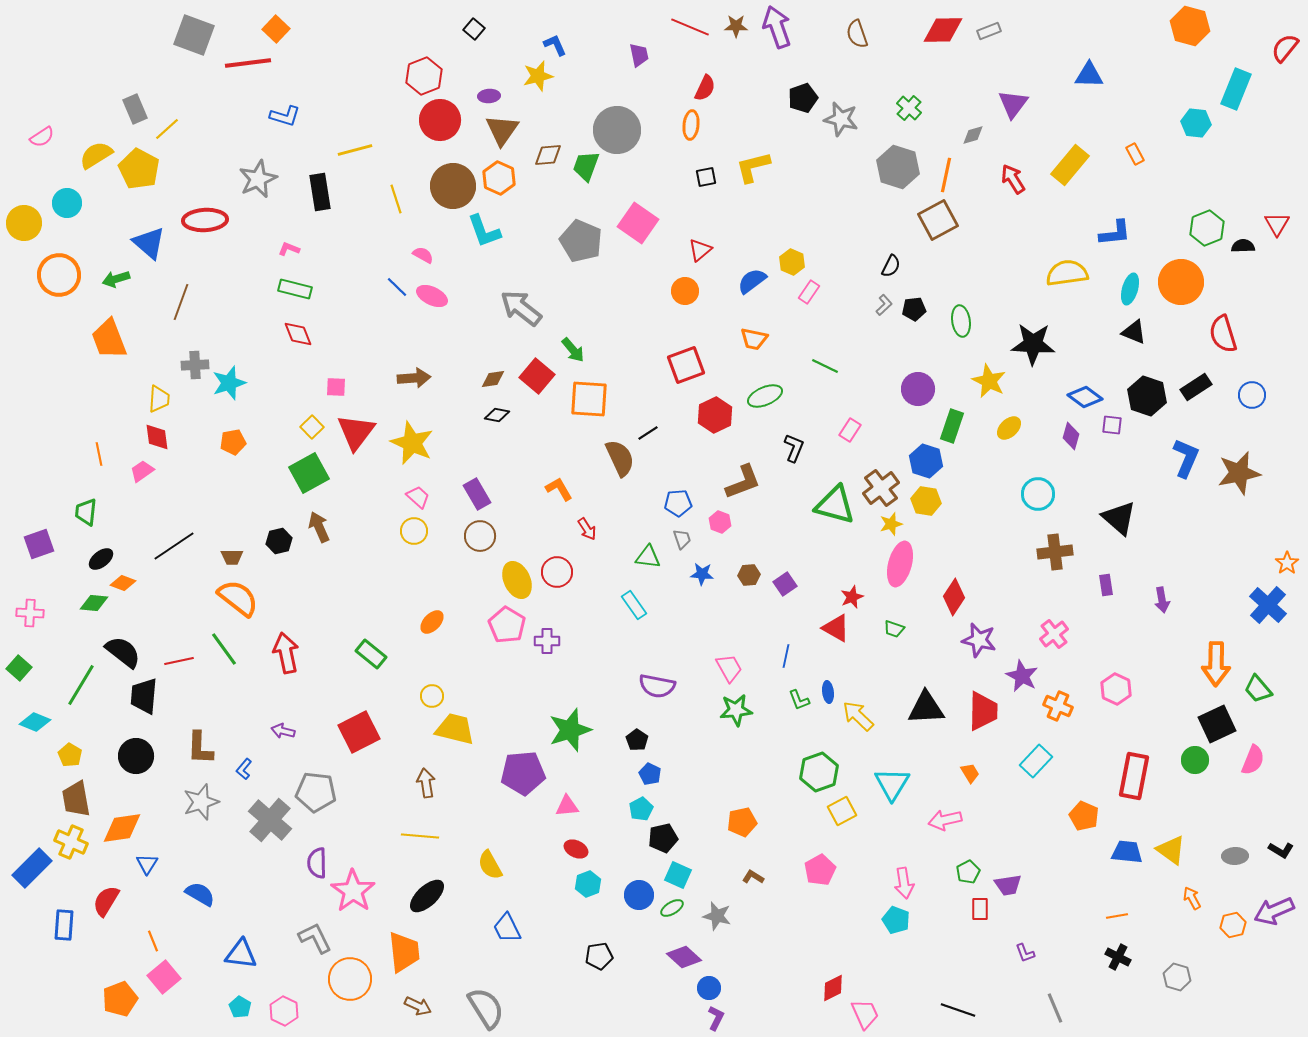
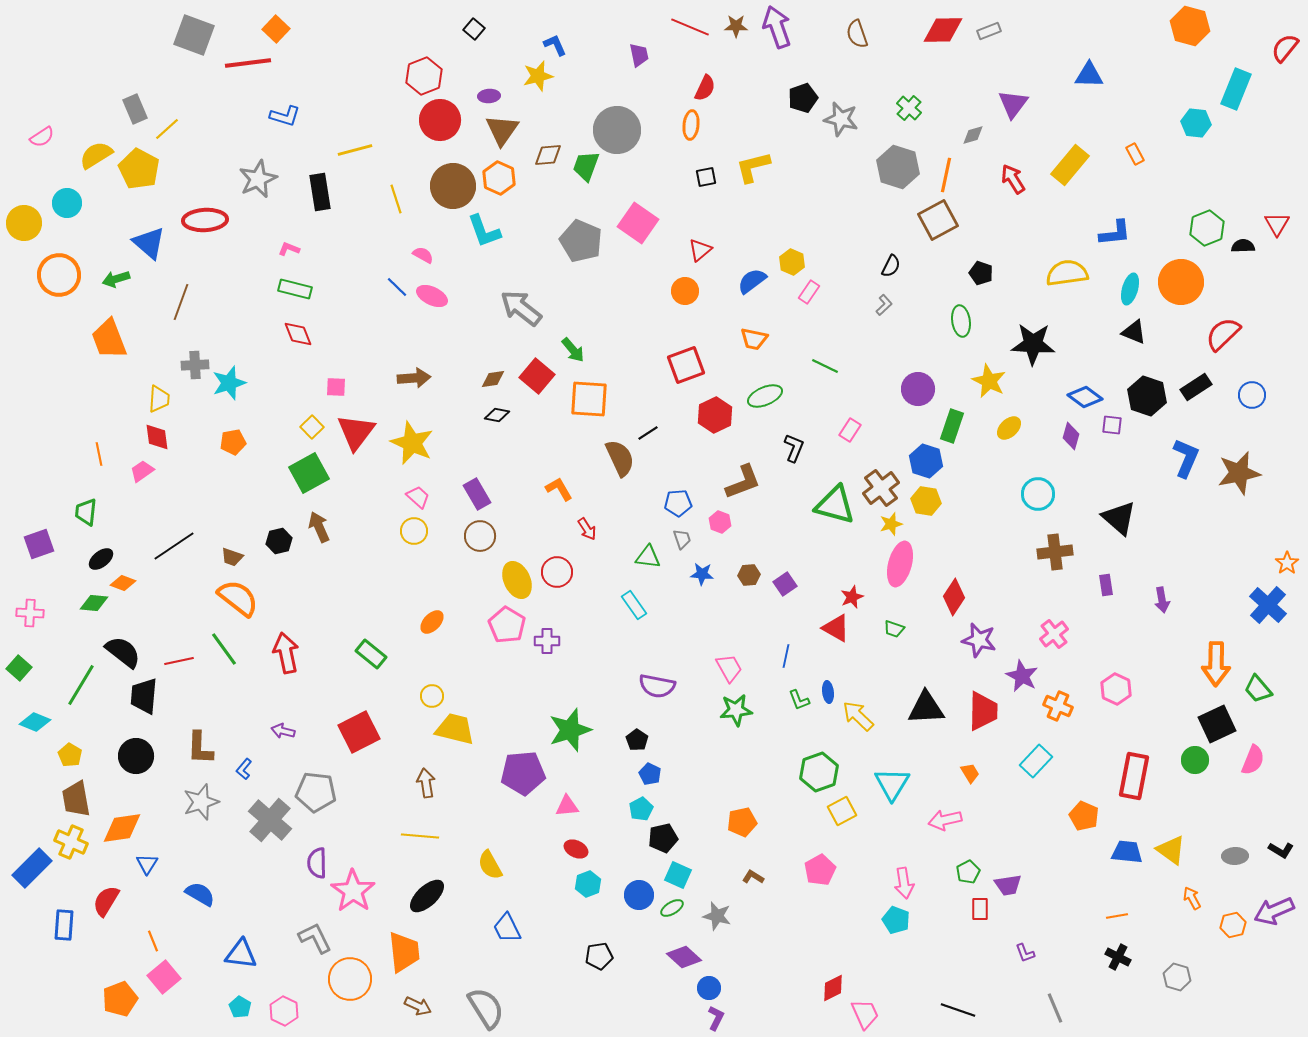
black pentagon at (914, 309): moved 67 px right, 36 px up; rotated 25 degrees clockwise
red semicircle at (1223, 334): rotated 63 degrees clockwise
brown trapezoid at (232, 557): rotated 20 degrees clockwise
